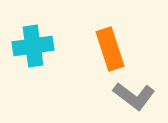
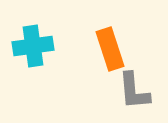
gray L-shape: moved 5 px up; rotated 48 degrees clockwise
